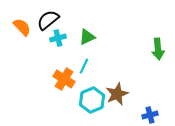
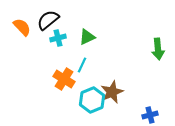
cyan line: moved 2 px left, 1 px up
brown star: moved 5 px left, 2 px up
